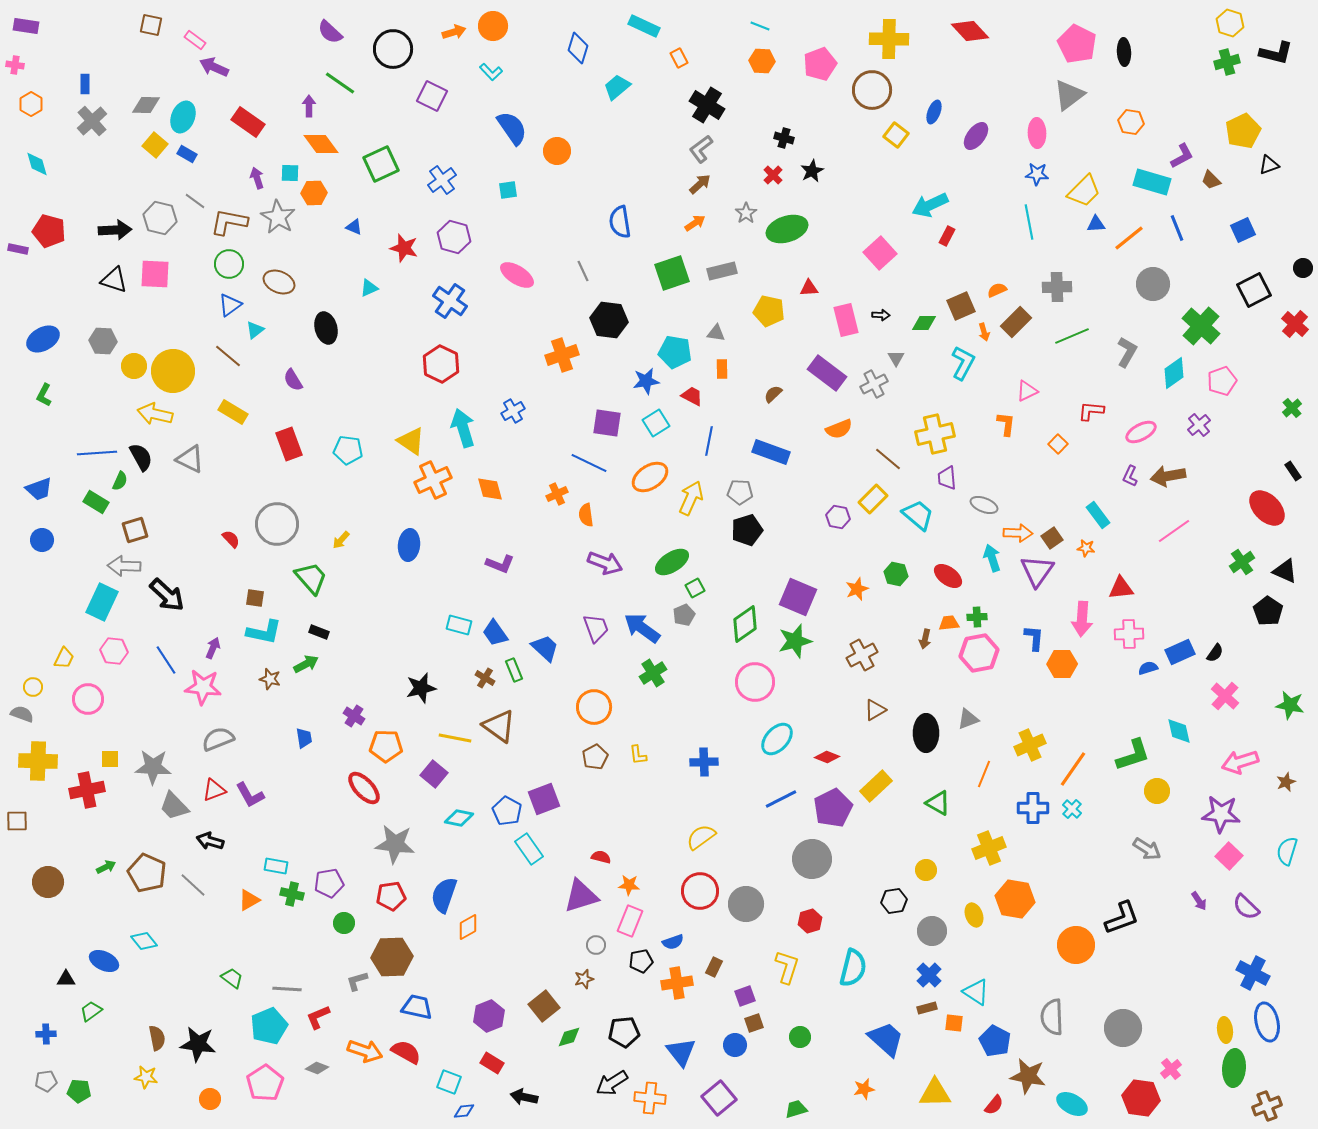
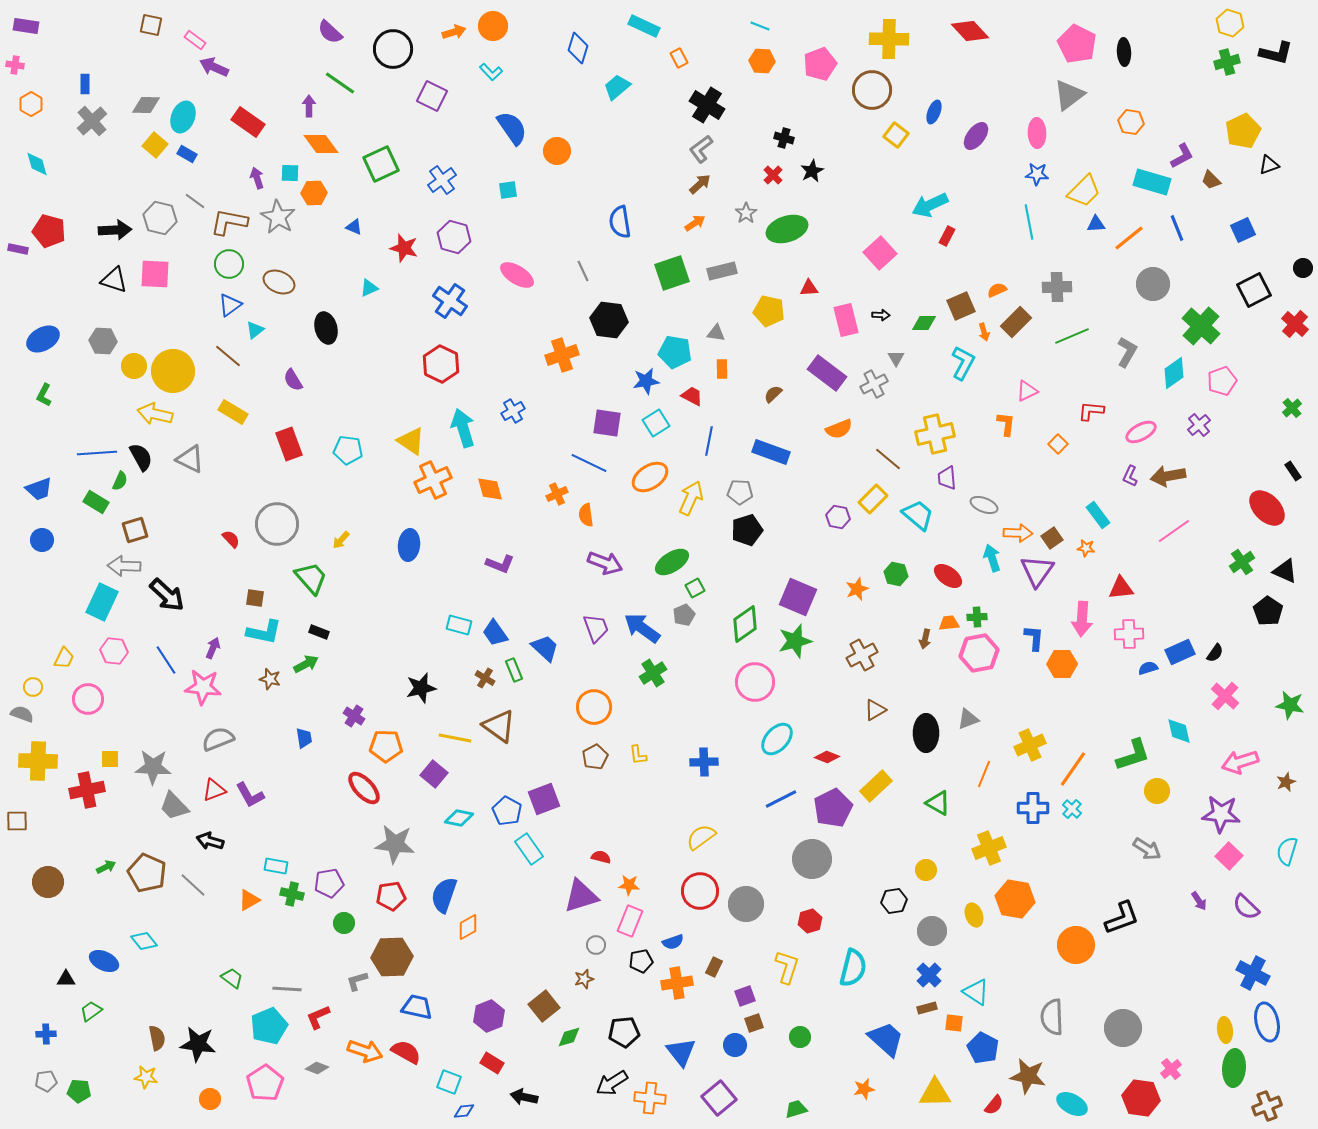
blue pentagon at (995, 1041): moved 12 px left, 7 px down
